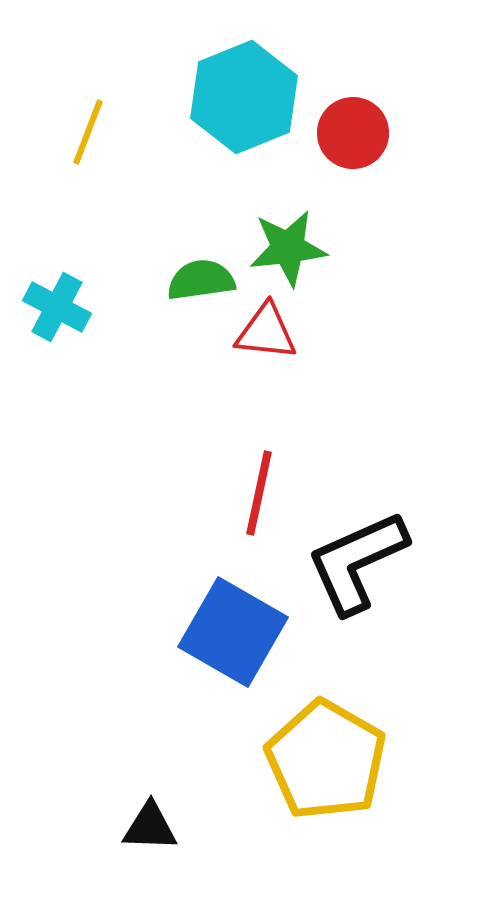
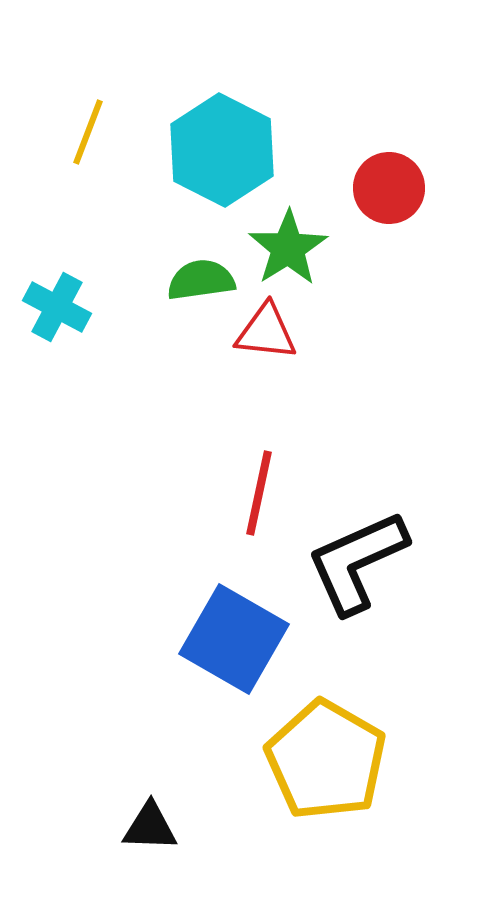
cyan hexagon: moved 22 px left, 53 px down; rotated 11 degrees counterclockwise
red circle: moved 36 px right, 55 px down
green star: rotated 26 degrees counterclockwise
blue square: moved 1 px right, 7 px down
